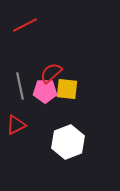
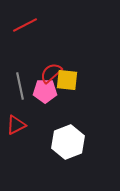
yellow square: moved 9 px up
